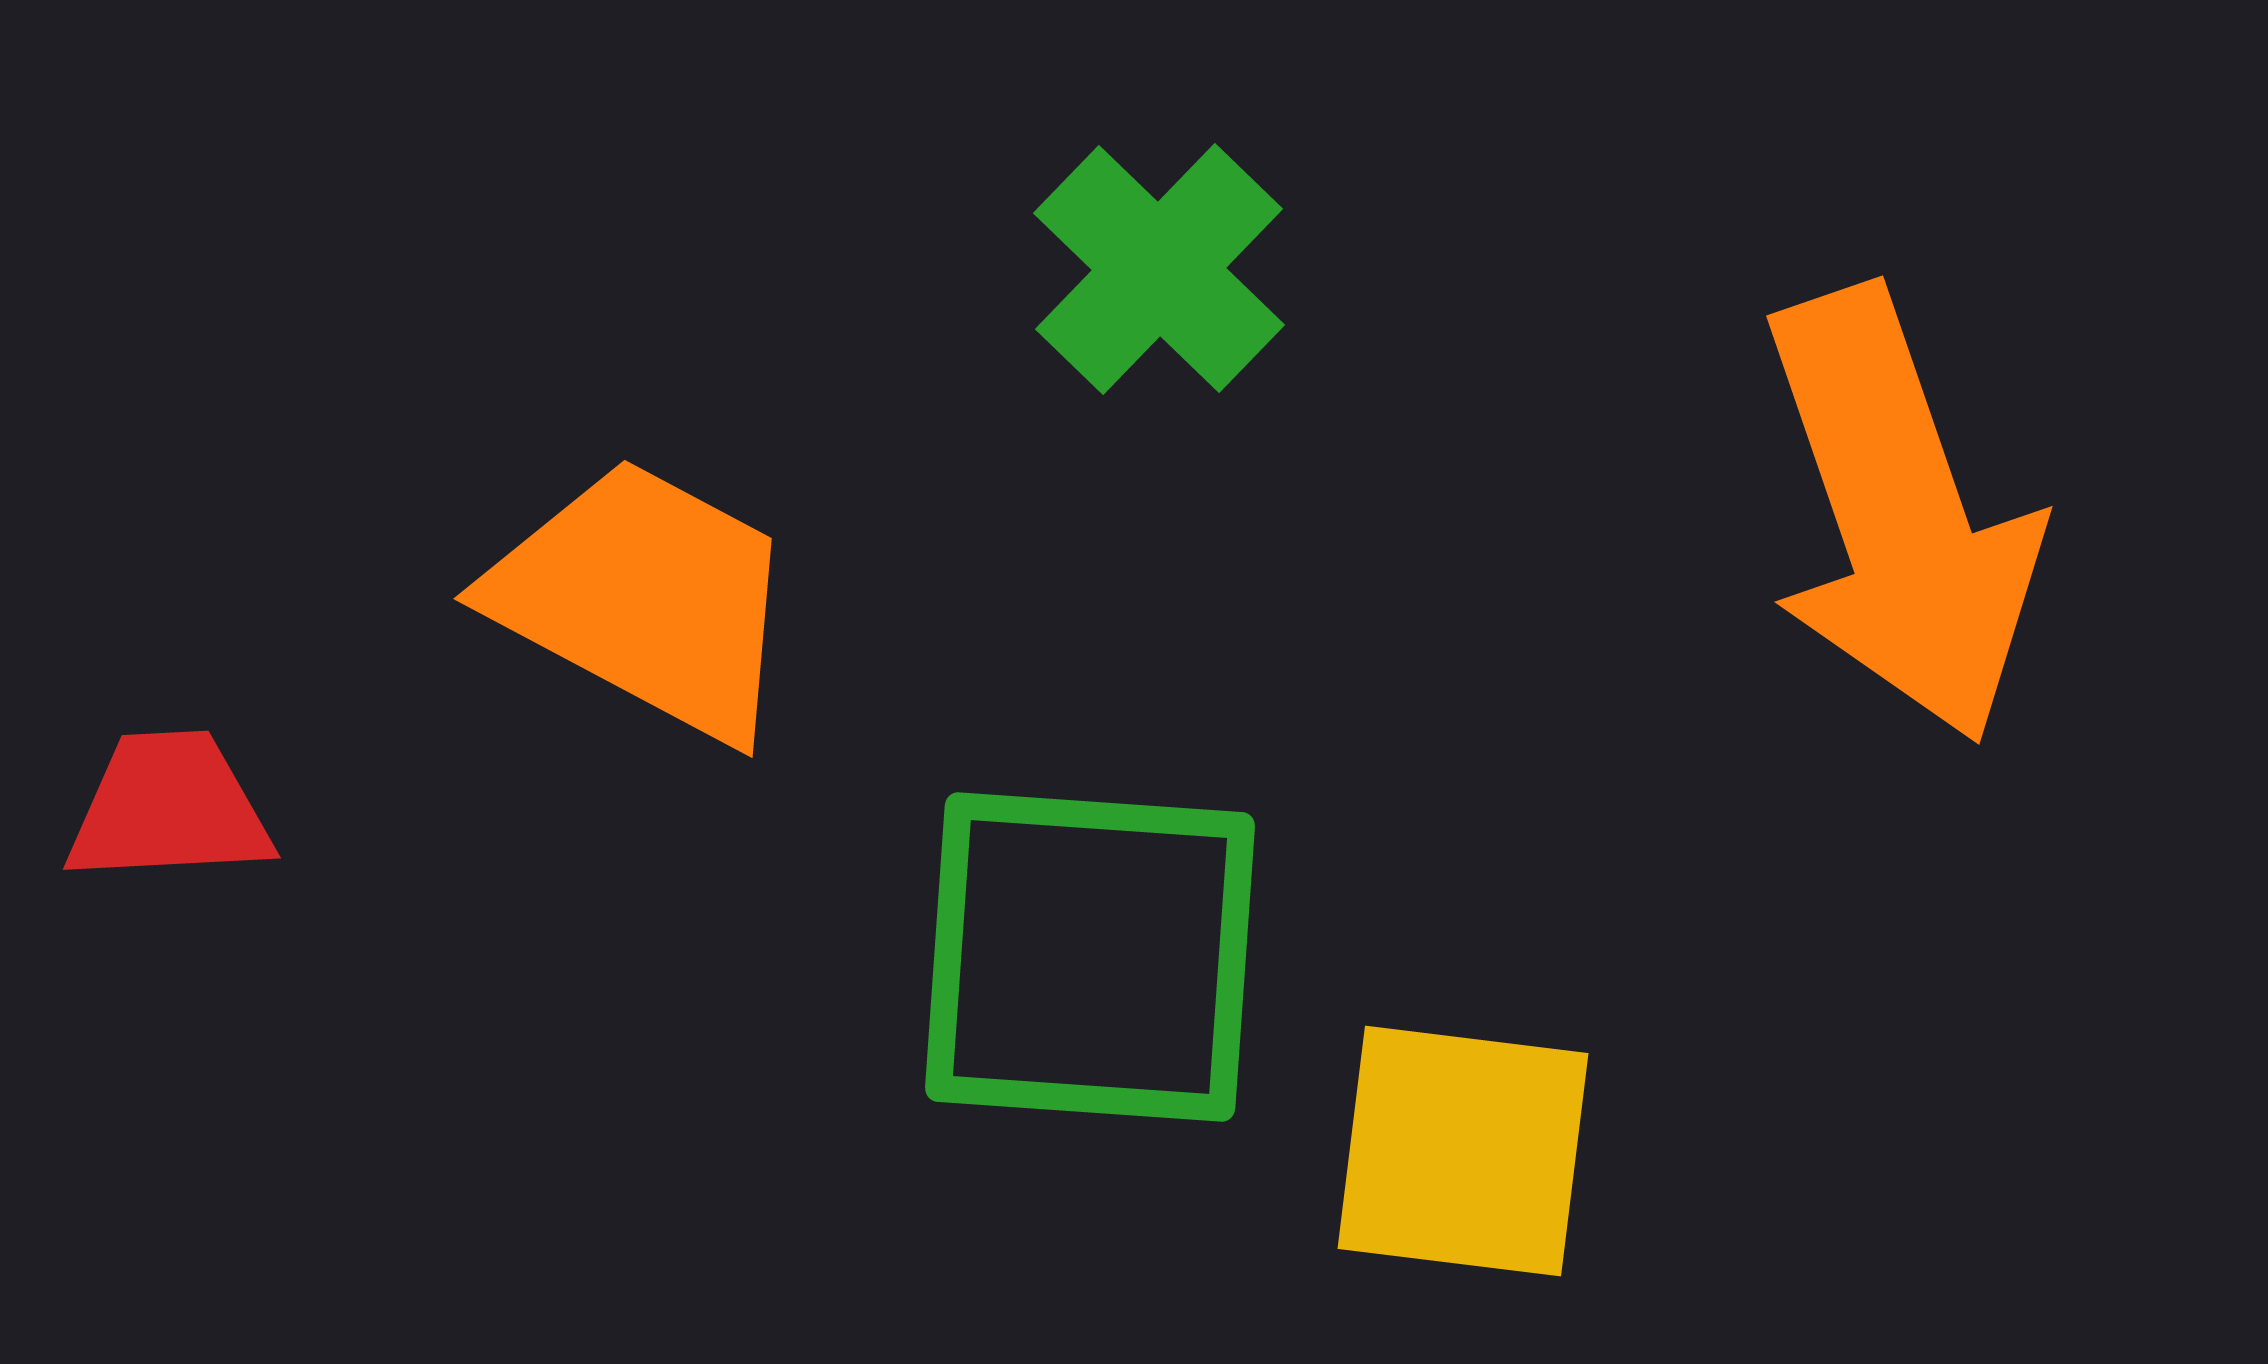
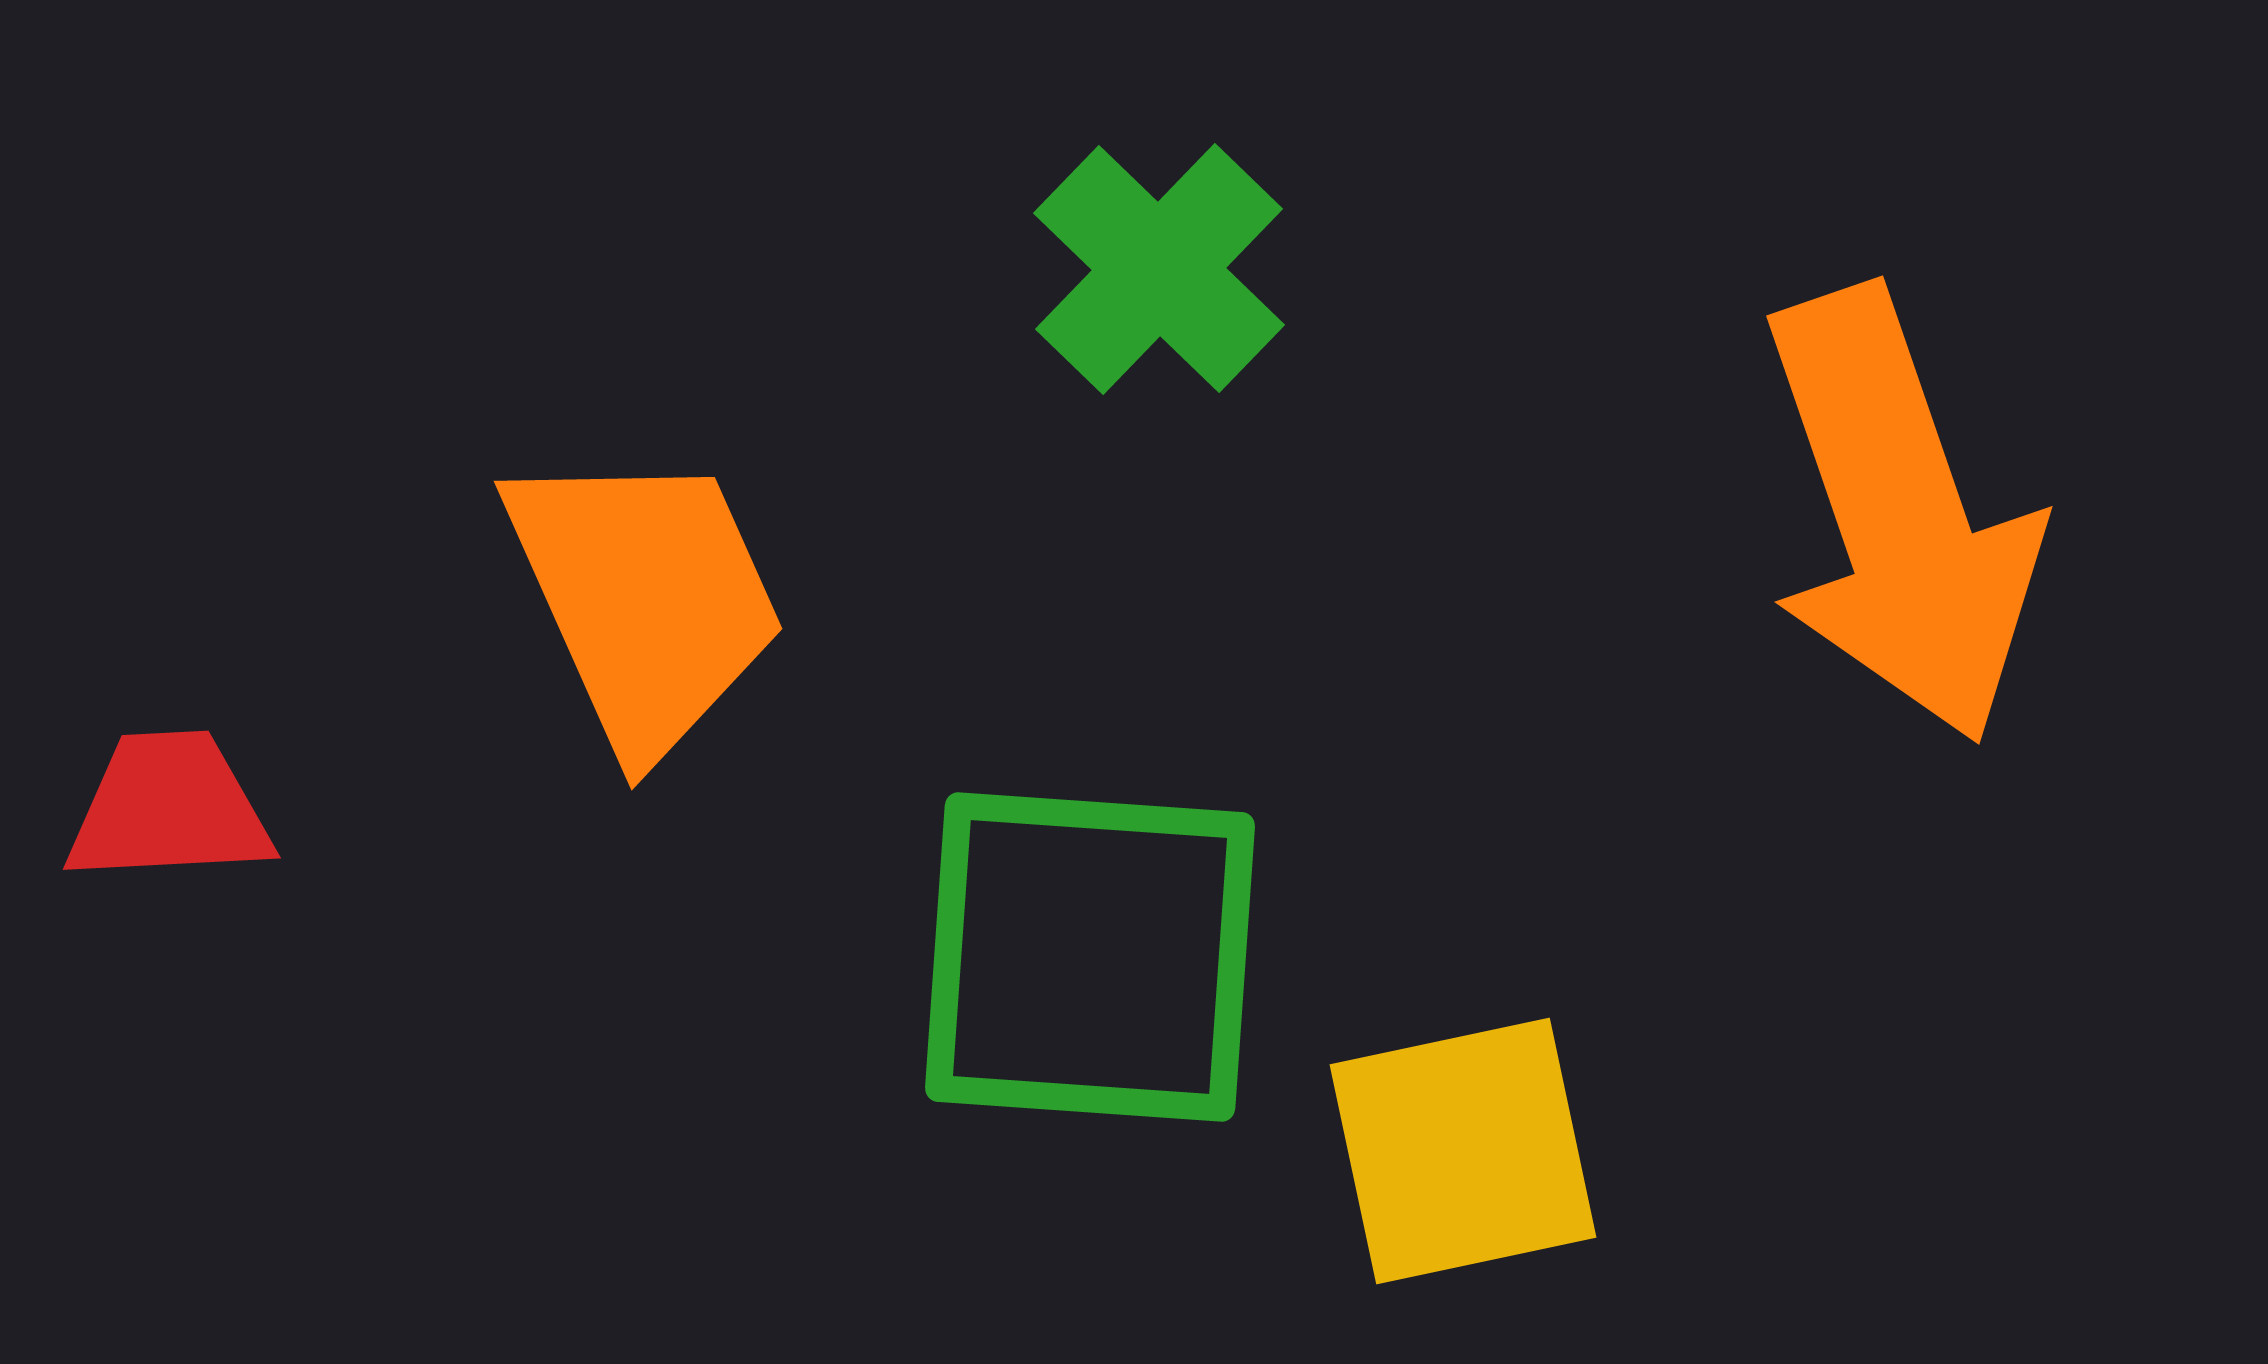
orange trapezoid: rotated 38 degrees clockwise
yellow square: rotated 19 degrees counterclockwise
